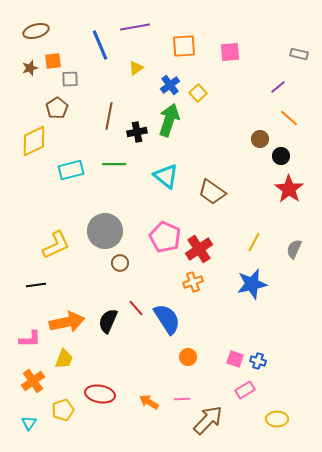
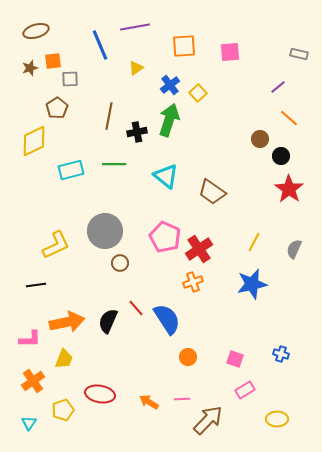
blue cross at (258, 361): moved 23 px right, 7 px up
